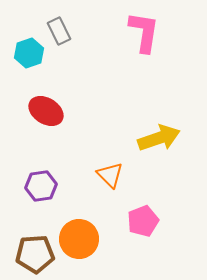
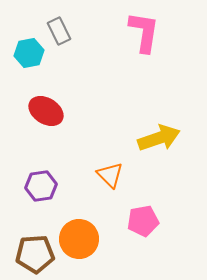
cyan hexagon: rotated 8 degrees clockwise
pink pentagon: rotated 12 degrees clockwise
